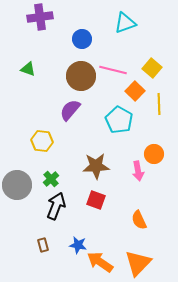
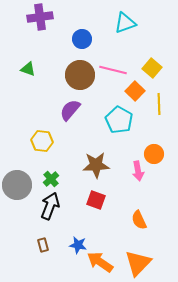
brown circle: moved 1 px left, 1 px up
brown star: moved 1 px up
black arrow: moved 6 px left
